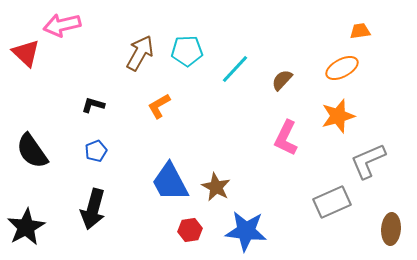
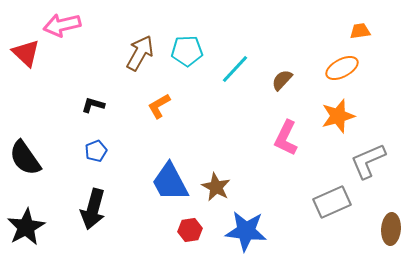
black semicircle: moved 7 px left, 7 px down
